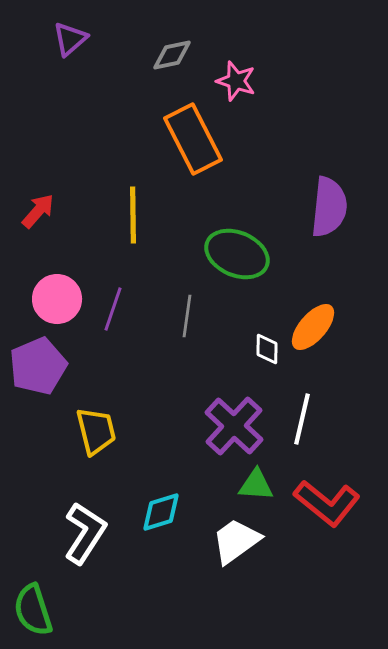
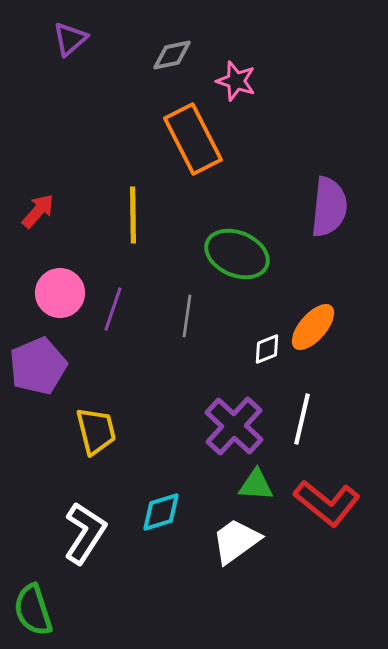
pink circle: moved 3 px right, 6 px up
white diamond: rotated 68 degrees clockwise
